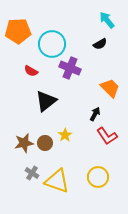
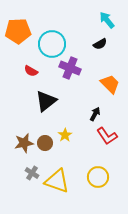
orange trapezoid: moved 4 px up
